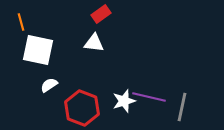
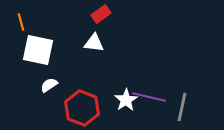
white star: moved 2 px right, 1 px up; rotated 15 degrees counterclockwise
